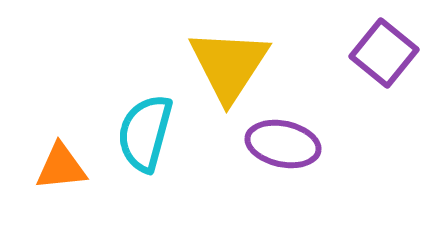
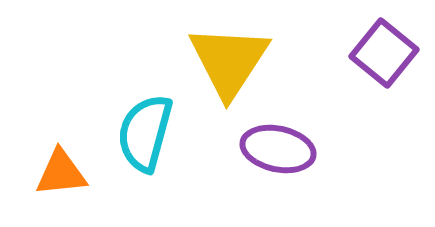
yellow triangle: moved 4 px up
purple ellipse: moved 5 px left, 5 px down
orange triangle: moved 6 px down
